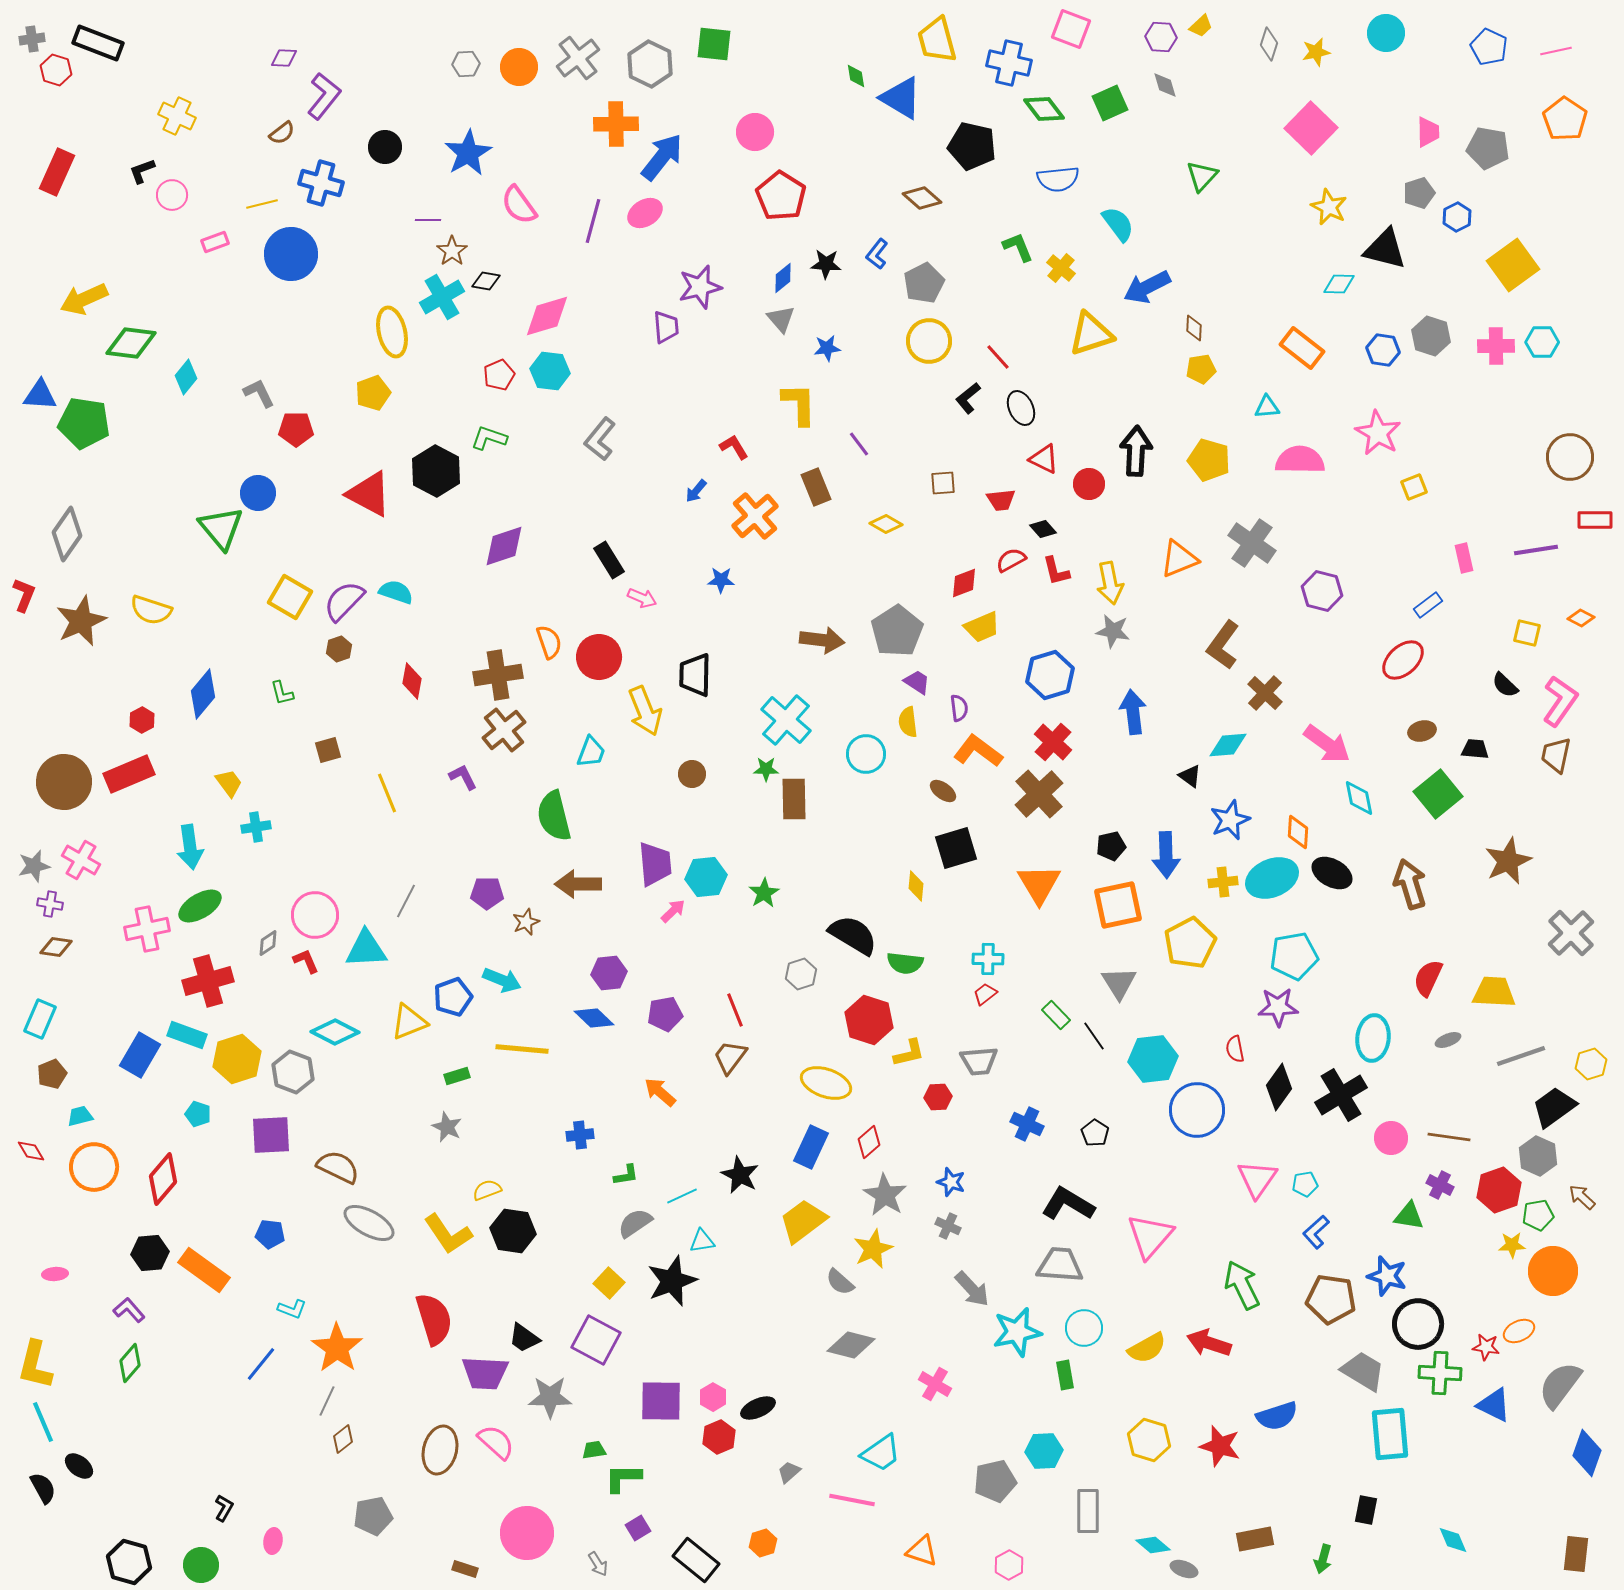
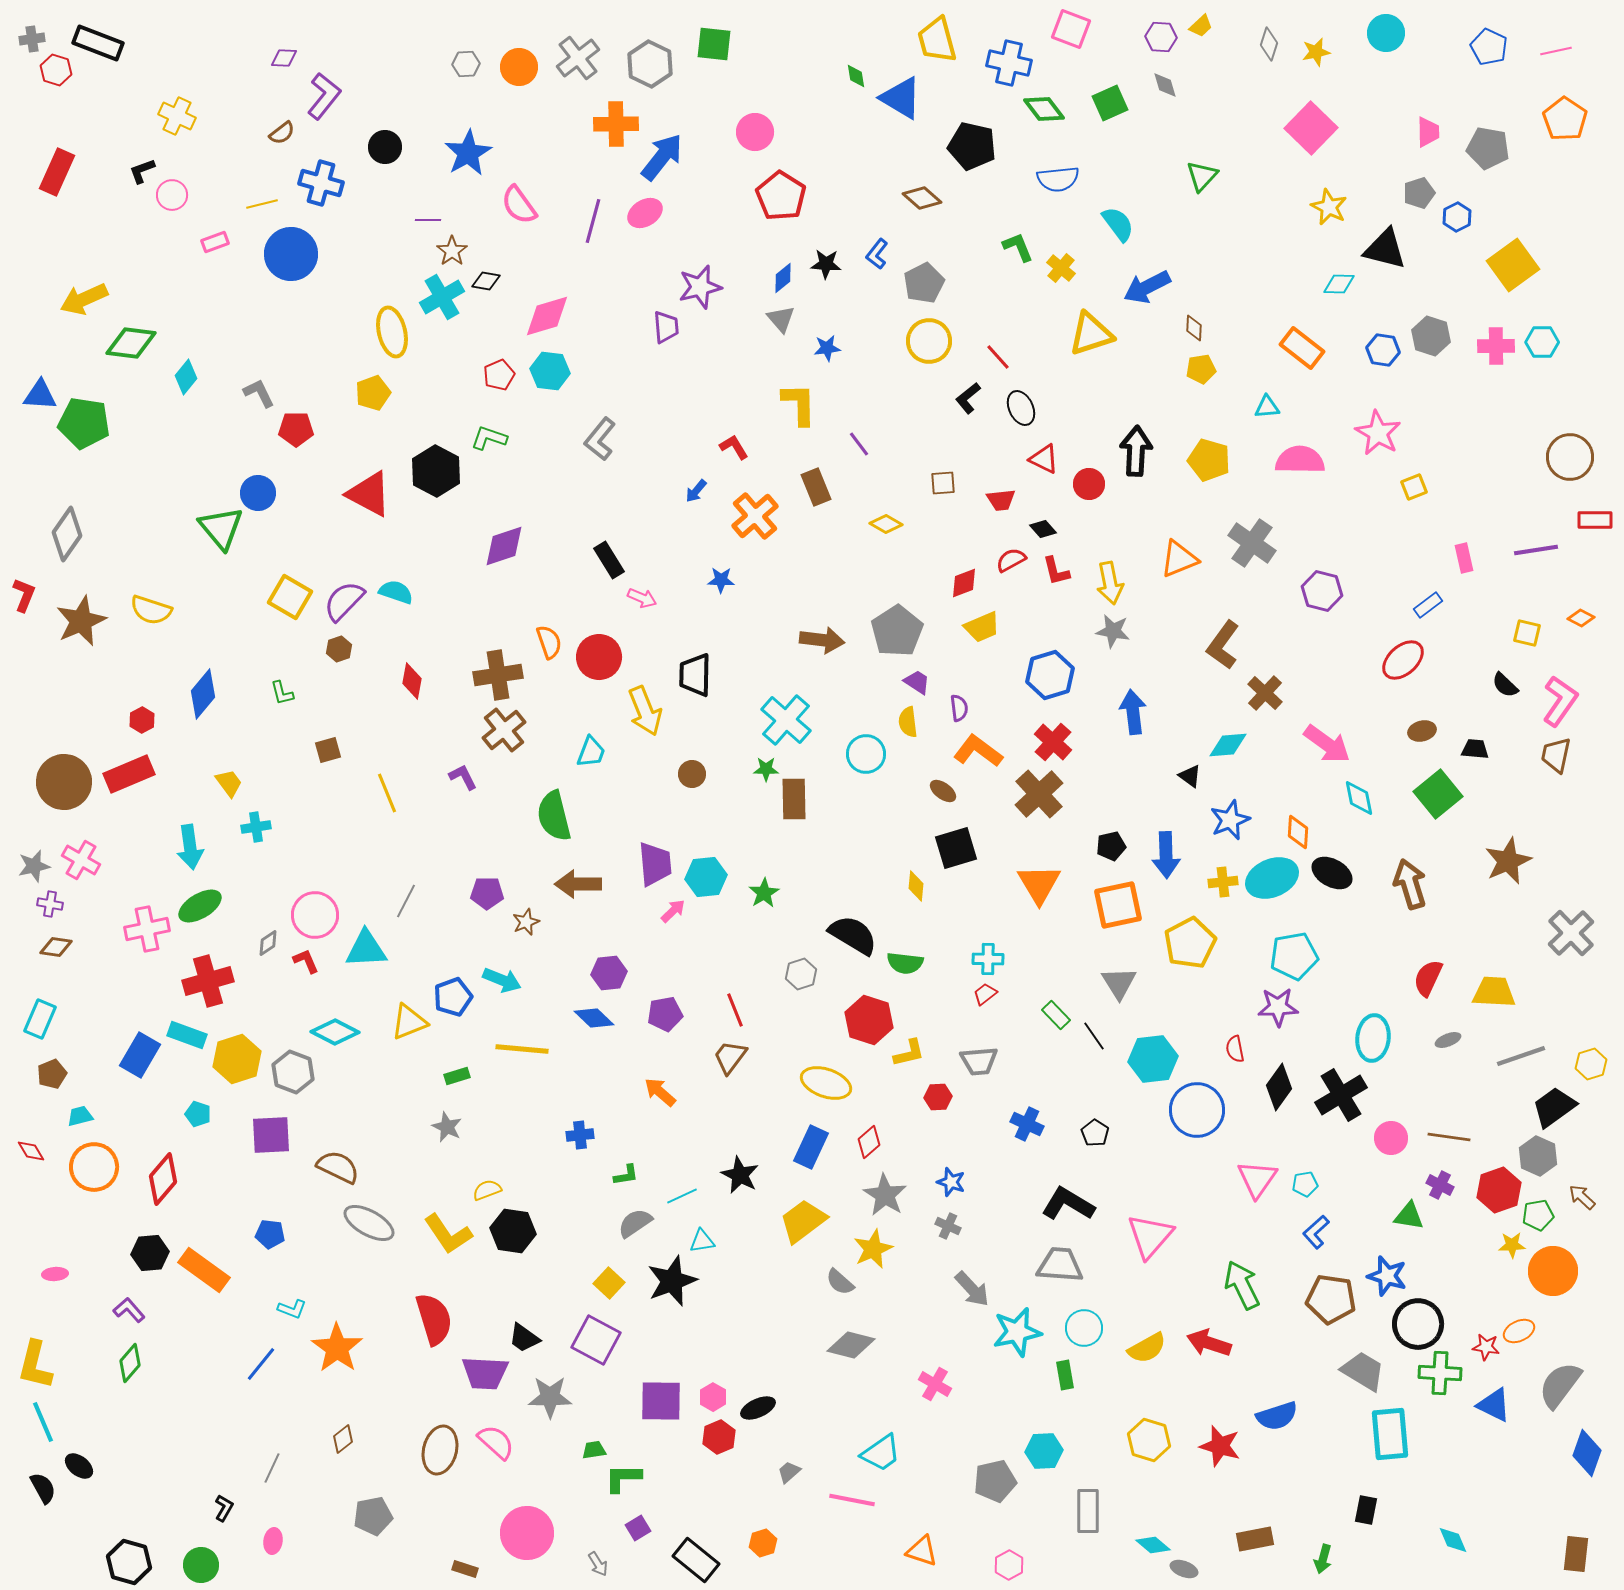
gray line at (327, 1401): moved 55 px left, 67 px down
